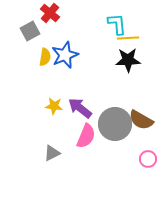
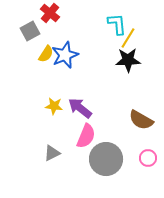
yellow line: rotated 55 degrees counterclockwise
yellow semicircle: moved 1 px right, 3 px up; rotated 24 degrees clockwise
gray circle: moved 9 px left, 35 px down
pink circle: moved 1 px up
